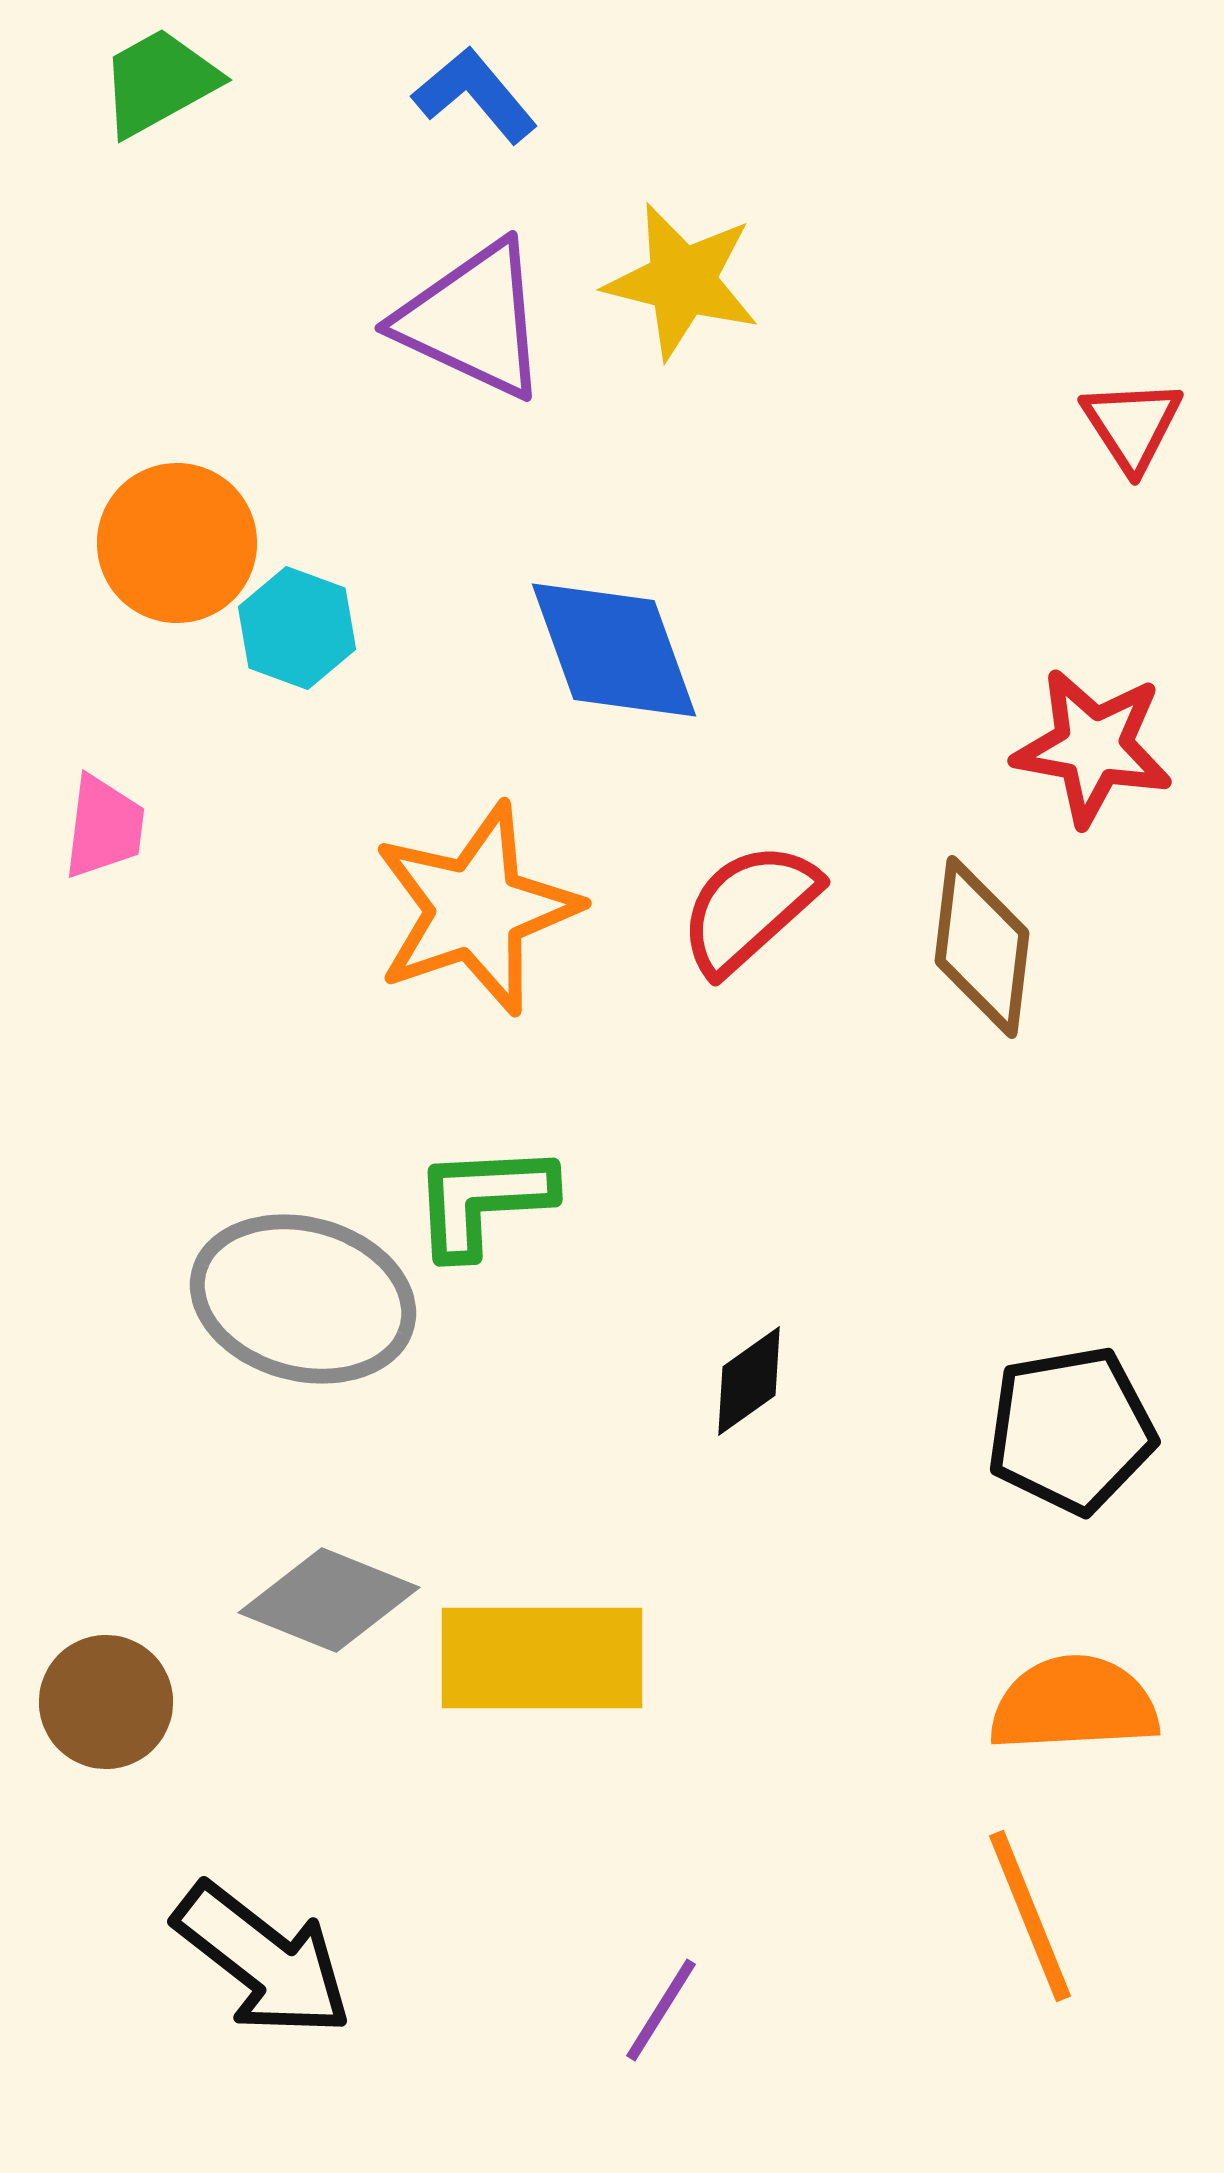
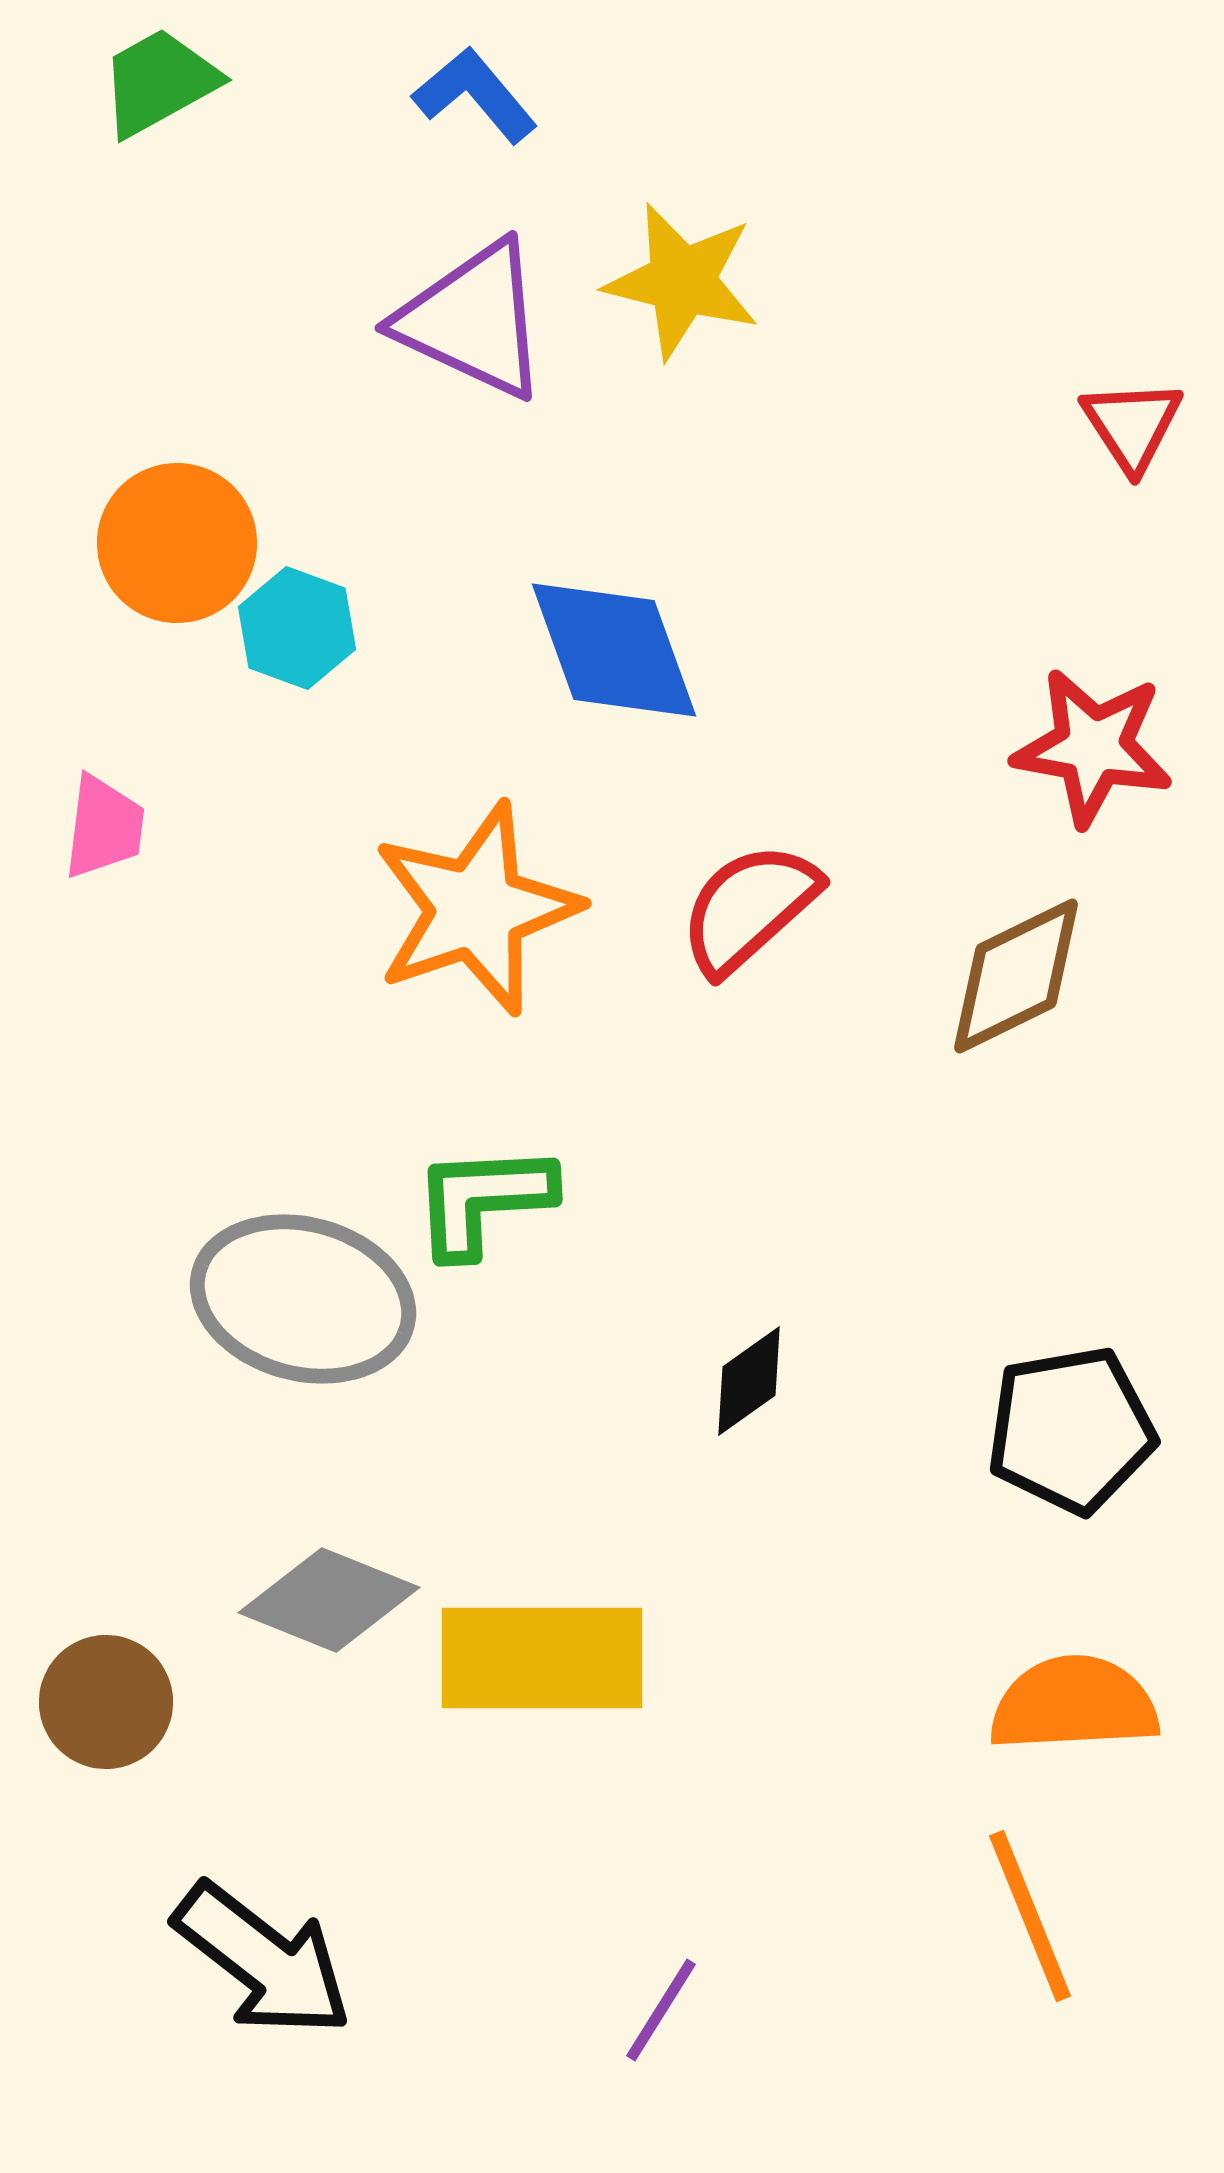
brown diamond: moved 34 px right, 29 px down; rotated 57 degrees clockwise
